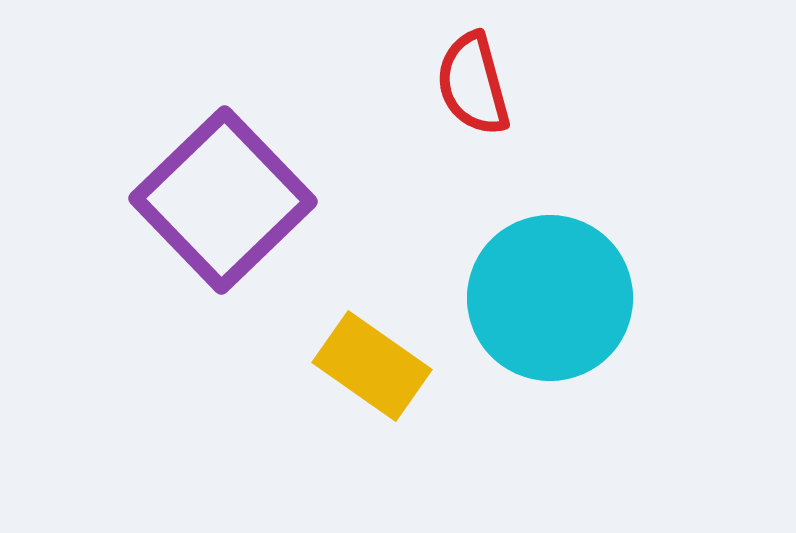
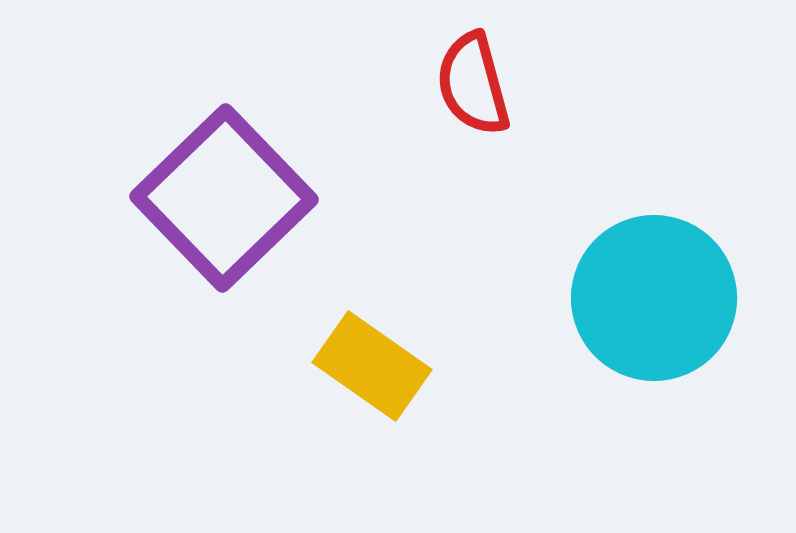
purple square: moved 1 px right, 2 px up
cyan circle: moved 104 px right
